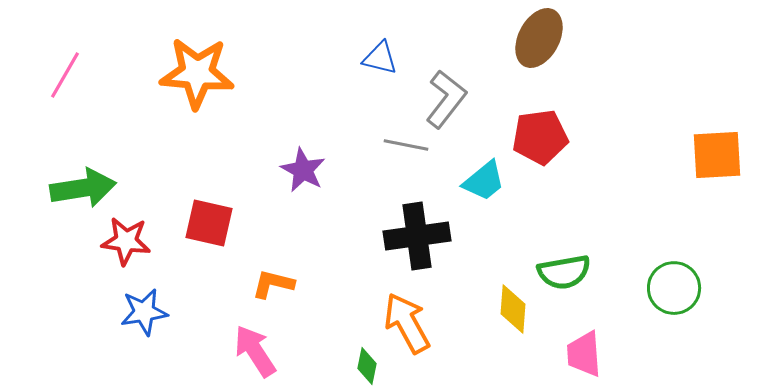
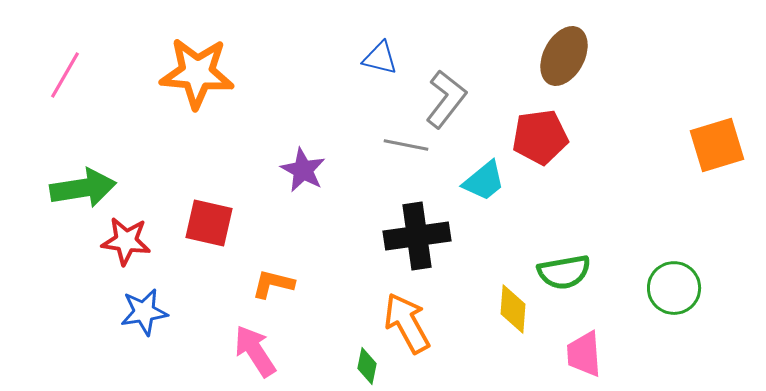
brown ellipse: moved 25 px right, 18 px down
orange square: moved 10 px up; rotated 14 degrees counterclockwise
